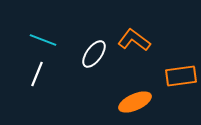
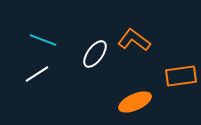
white ellipse: moved 1 px right
white line: rotated 35 degrees clockwise
